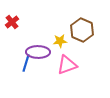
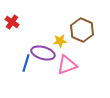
red cross: rotated 16 degrees counterclockwise
purple ellipse: moved 5 px right, 1 px down; rotated 15 degrees clockwise
